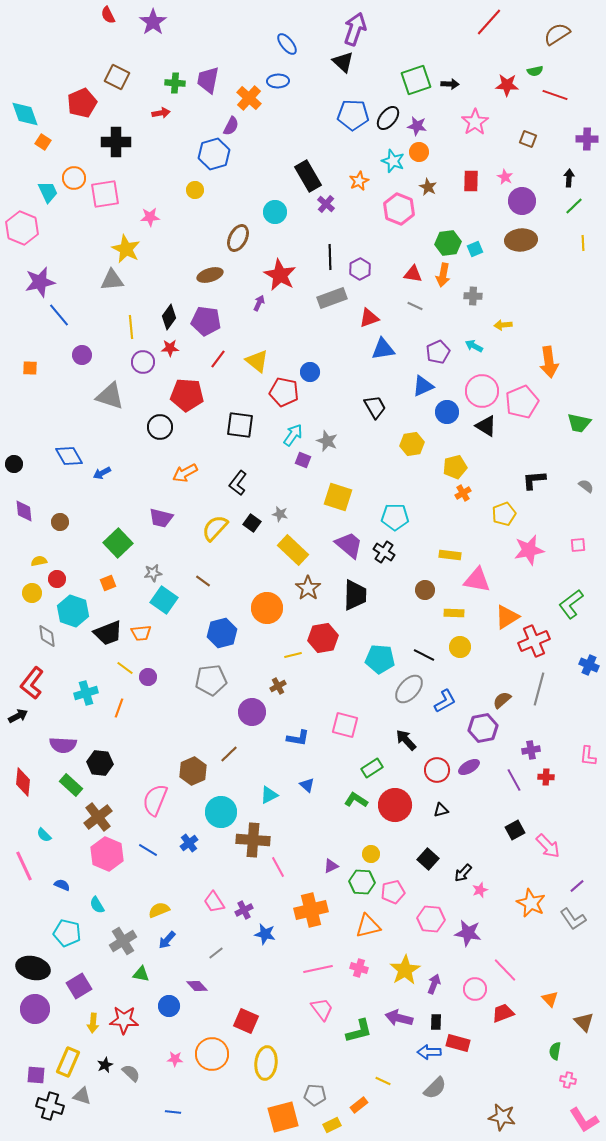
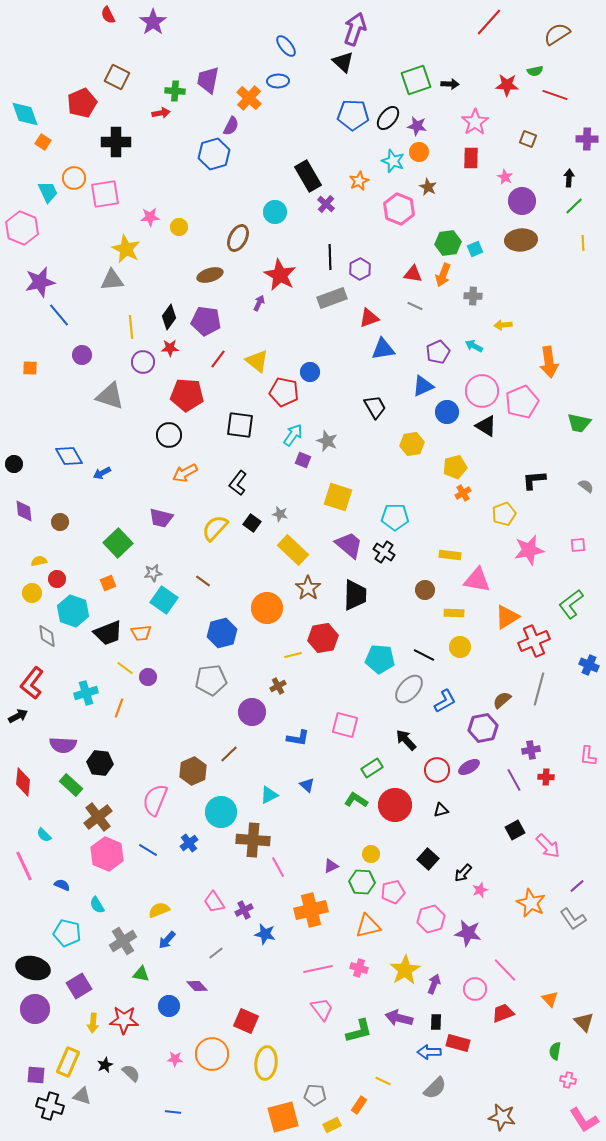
blue ellipse at (287, 44): moved 1 px left, 2 px down
green cross at (175, 83): moved 8 px down
red rectangle at (471, 181): moved 23 px up
yellow circle at (195, 190): moved 16 px left, 37 px down
orange arrow at (443, 275): rotated 10 degrees clockwise
black circle at (160, 427): moved 9 px right, 8 px down
pink hexagon at (431, 919): rotated 20 degrees counterclockwise
orange rectangle at (359, 1105): rotated 18 degrees counterclockwise
